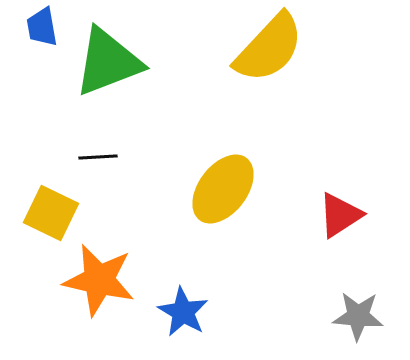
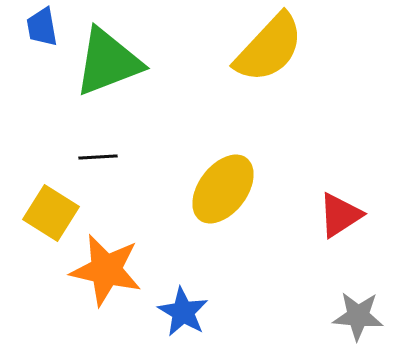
yellow square: rotated 6 degrees clockwise
orange star: moved 7 px right, 10 px up
